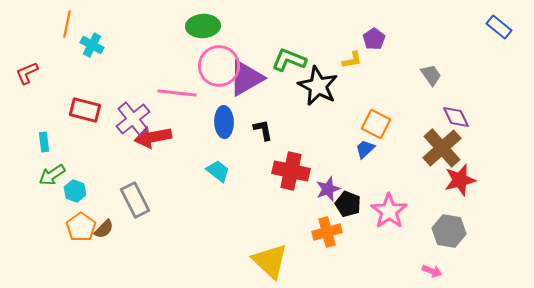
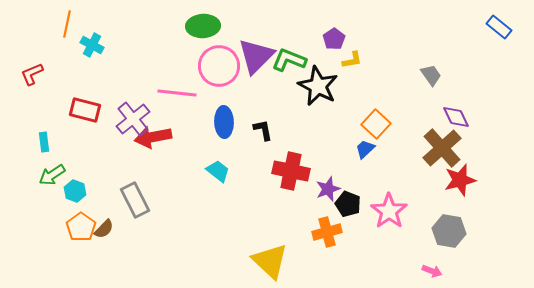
purple pentagon: moved 40 px left
red L-shape: moved 5 px right, 1 px down
purple triangle: moved 10 px right, 22 px up; rotated 15 degrees counterclockwise
orange square: rotated 16 degrees clockwise
